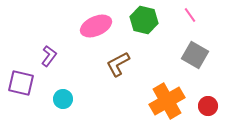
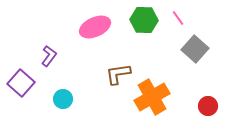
pink line: moved 12 px left, 3 px down
green hexagon: rotated 12 degrees counterclockwise
pink ellipse: moved 1 px left, 1 px down
gray square: moved 6 px up; rotated 12 degrees clockwise
brown L-shape: moved 10 px down; rotated 20 degrees clockwise
purple square: rotated 28 degrees clockwise
orange cross: moved 15 px left, 4 px up
